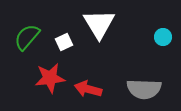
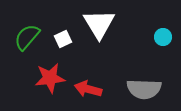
white square: moved 1 px left, 3 px up
